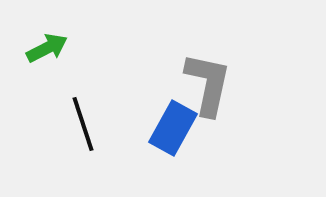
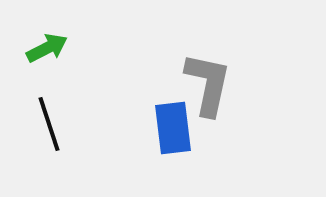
black line: moved 34 px left
blue rectangle: rotated 36 degrees counterclockwise
